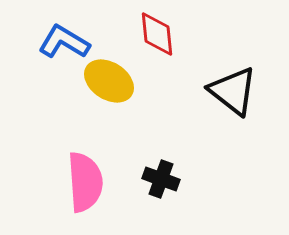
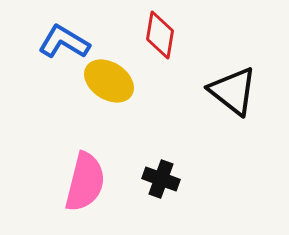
red diamond: moved 3 px right, 1 px down; rotated 15 degrees clockwise
pink semicircle: rotated 18 degrees clockwise
